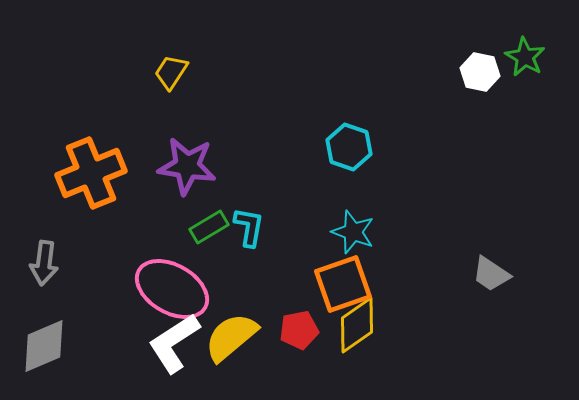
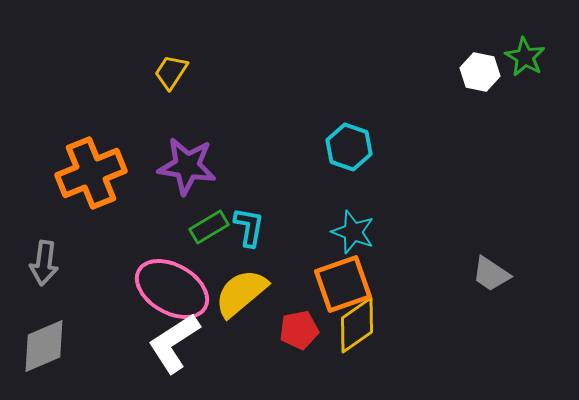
yellow semicircle: moved 10 px right, 44 px up
